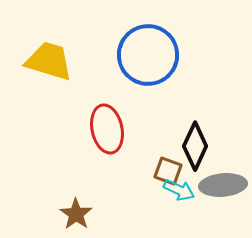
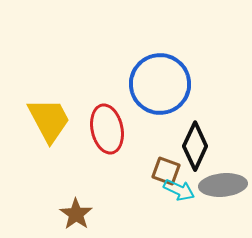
blue circle: moved 12 px right, 29 px down
yellow trapezoid: moved 59 px down; rotated 45 degrees clockwise
brown square: moved 2 px left
